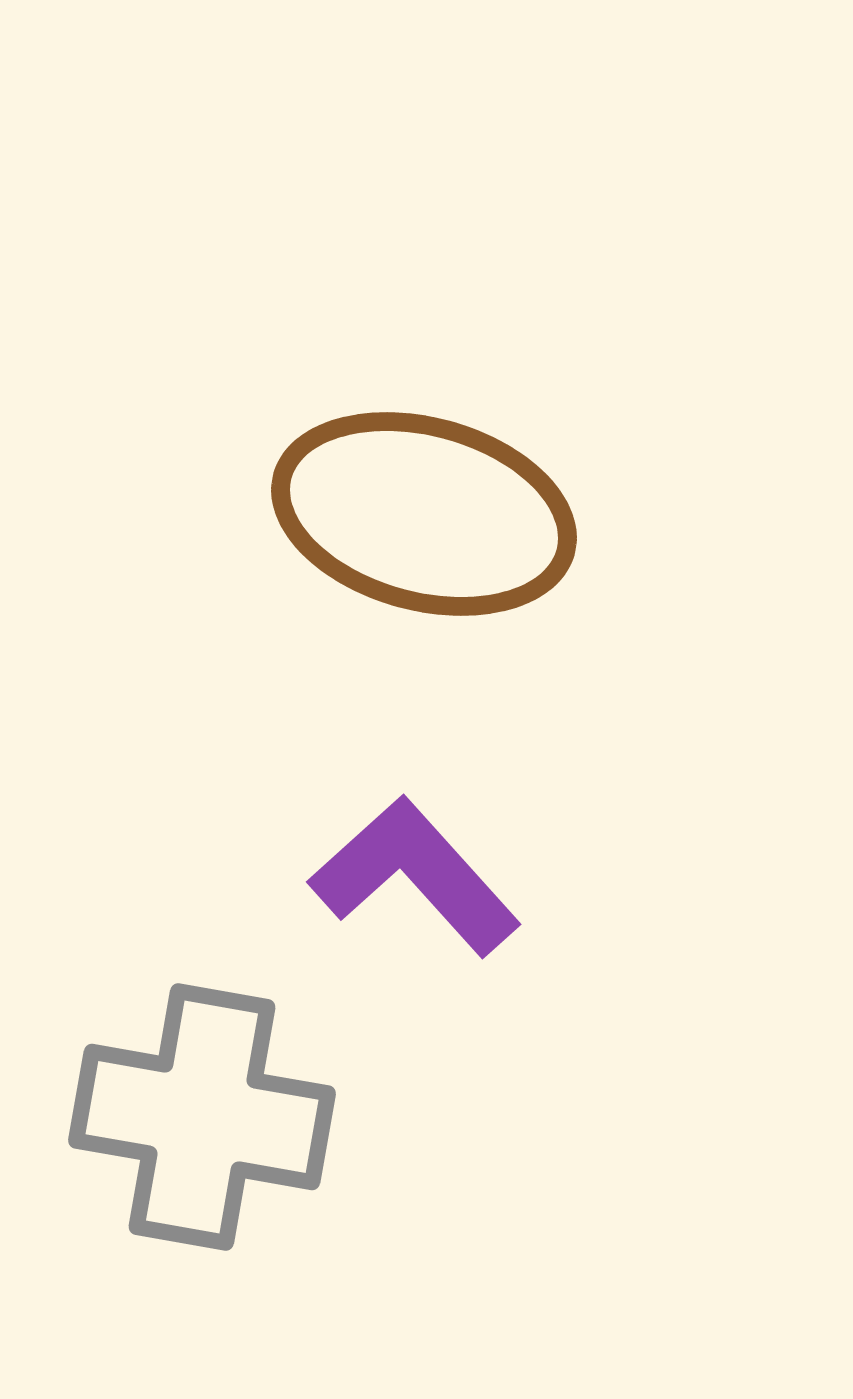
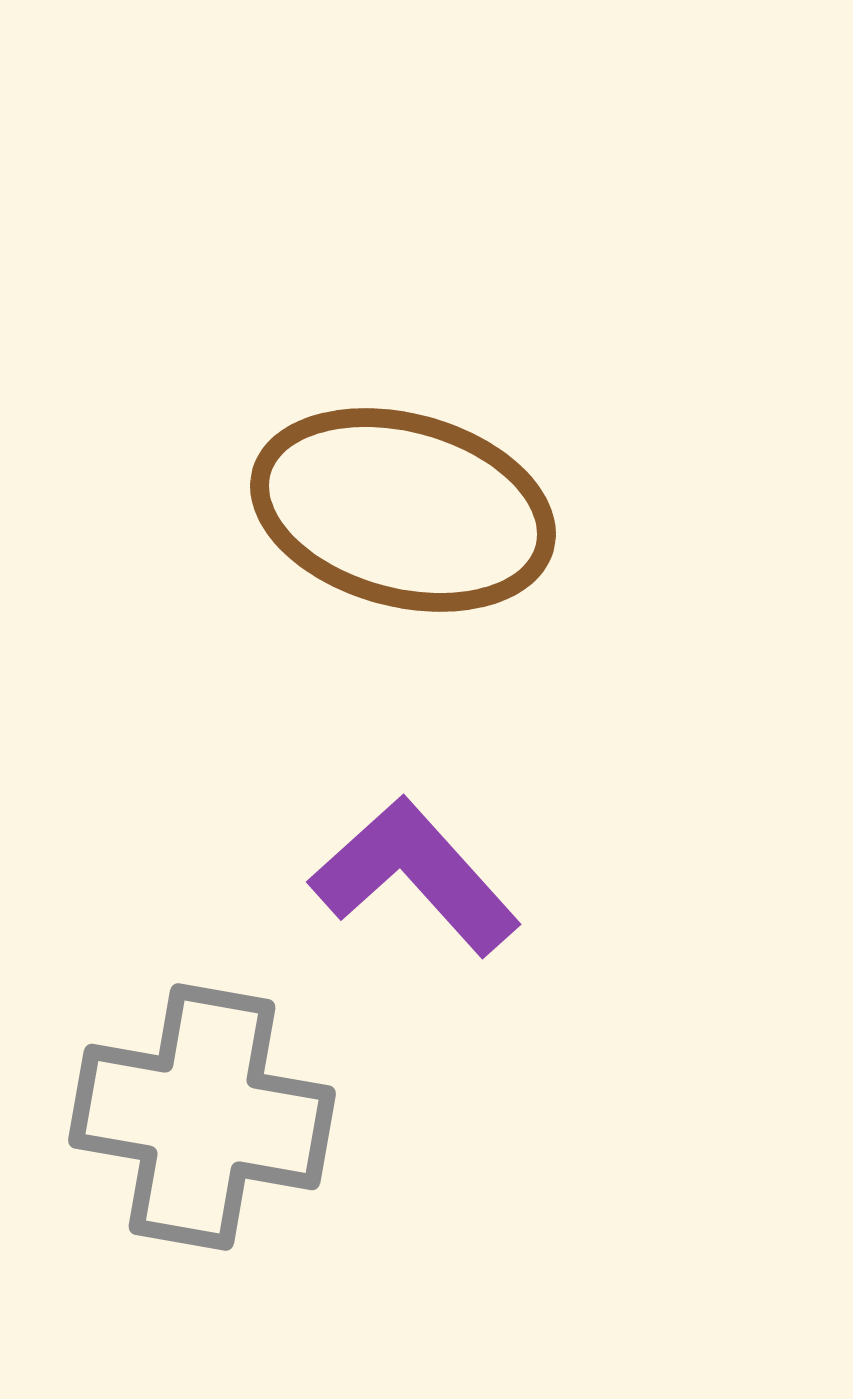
brown ellipse: moved 21 px left, 4 px up
